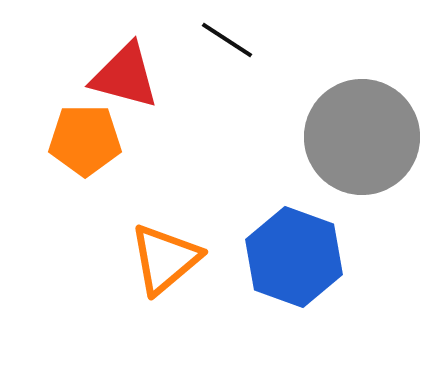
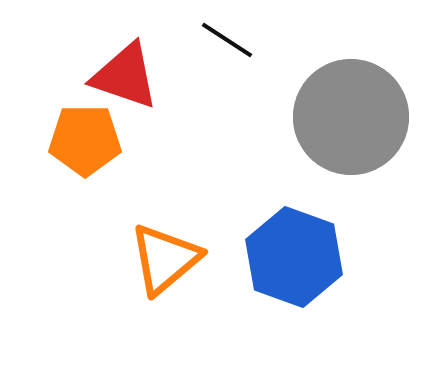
red triangle: rotated 4 degrees clockwise
gray circle: moved 11 px left, 20 px up
